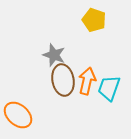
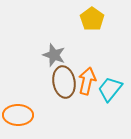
yellow pentagon: moved 2 px left, 1 px up; rotated 15 degrees clockwise
brown ellipse: moved 1 px right, 2 px down
cyan trapezoid: moved 1 px right, 1 px down; rotated 20 degrees clockwise
orange ellipse: rotated 40 degrees counterclockwise
